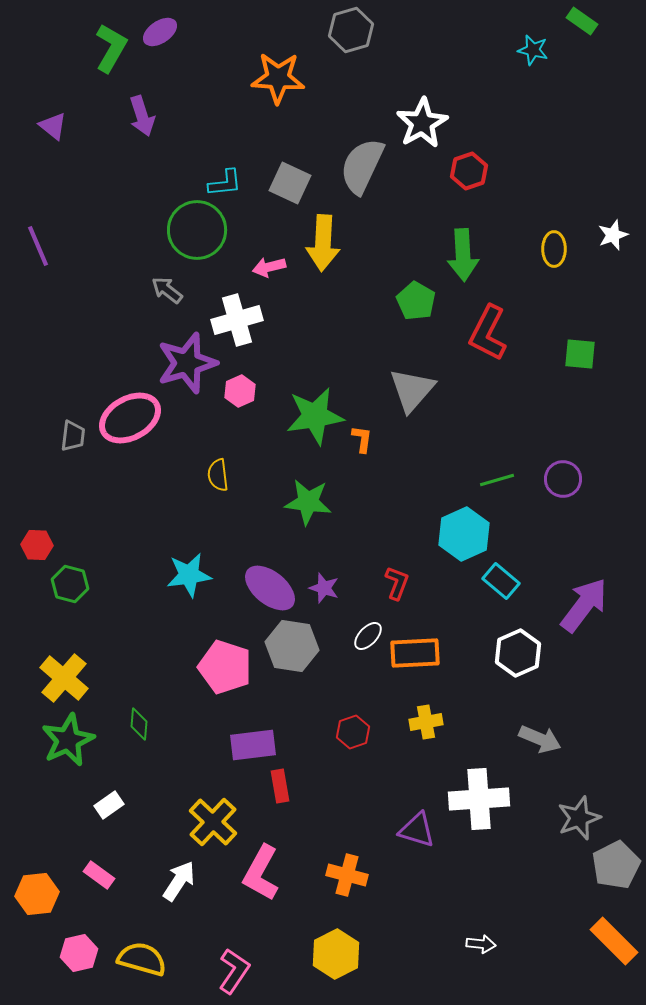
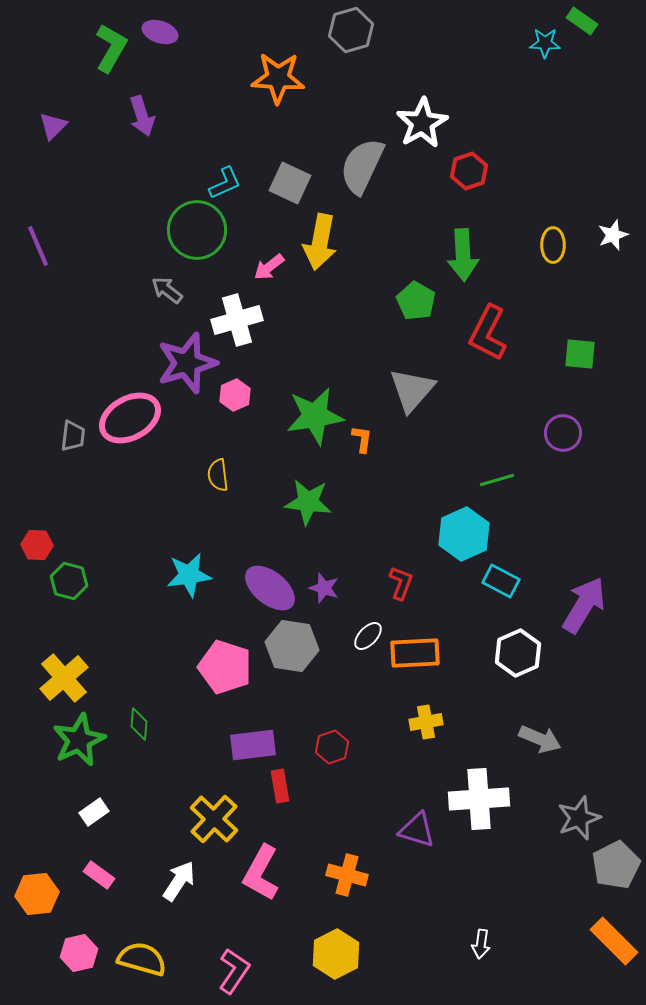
purple ellipse at (160, 32): rotated 52 degrees clockwise
cyan star at (533, 50): moved 12 px right, 7 px up; rotated 12 degrees counterclockwise
purple triangle at (53, 126): rotated 36 degrees clockwise
cyan L-shape at (225, 183): rotated 18 degrees counterclockwise
yellow arrow at (323, 243): moved 3 px left, 1 px up; rotated 8 degrees clockwise
yellow ellipse at (554, 249): moved 1 px left, 4 px up
pink arrow at (269, 267): rotated 24 degrees counterclockwise
pink hexagon at (240, 391): moved 5 px left, 4 px down
purple circle at (563, 479): moved 46 px up
cyan rectangle at (501, 581): rotated 12 degrees counterclockwise
red L-shape at (397, 583): moved 4 px right
green hexagon at (70, 584): moved 1 px left, 3 px up
purple arrow at (584, 605): rotated 6 degrees counterclockwise
yellow cross at (64, 678): rotated 9 degrees clockwise
red hexagon at (353, 732): moved 21 px left, 15 px down
green star at (68, 740): moved 11 px right
white rectangle at (109, 805): moved 15 px left, 7 px down
yellow cross at (213, 822): moved 1 px right, 3 px up
white arrow at (481, 944): rotated 92 degrees clockwise
